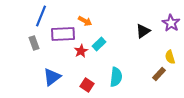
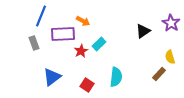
orange arrow: moved 2 px left
